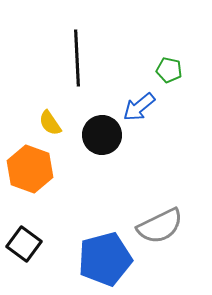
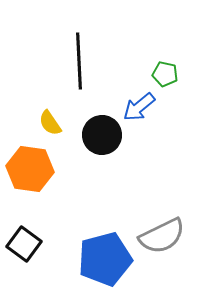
black line: moved 2 px right, 3 px down
green pentagon: moved 4 px left, 4 px down
orange hexagon: rotated 12 degrees counterclockwise
gray semicircle: moved 2 px right, 10 px down
